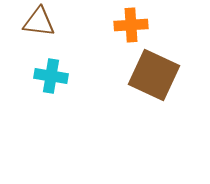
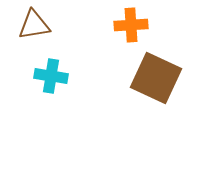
brown triangle: moved 5 px left, 3 px down; rotated 16 degrees counterclockwise
brown square: moved 2 px right, 3 px down
